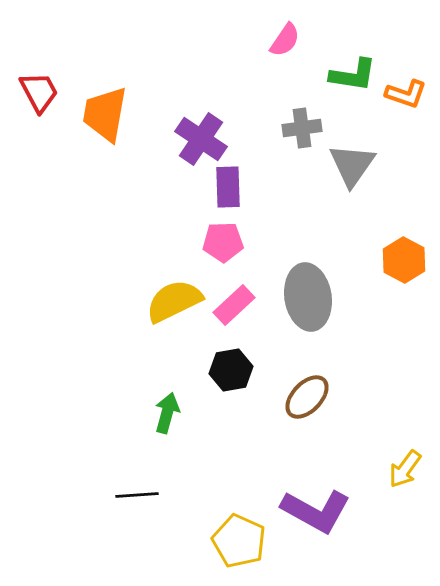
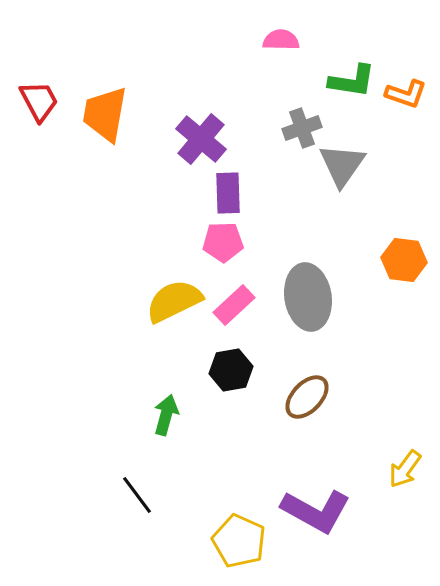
pink semicircle: moved 4 px left; rotated 123 degrees counterclockwise
green L-shape: moved 1 px left, 6 px down
red trapezoid: moved 9 px down
gray cross: rotated 12 degrees counterclockwise
purple cross: rotated 6 degrees clockwise
gray triangle: moved 10 px left
purple rectangle: moved 6 px down
orange hexagon: rotated 21 degrees counterclockwise
green arrow: moved 1 px left, 2 px down
black line: rotated 57 degrees clockwise
